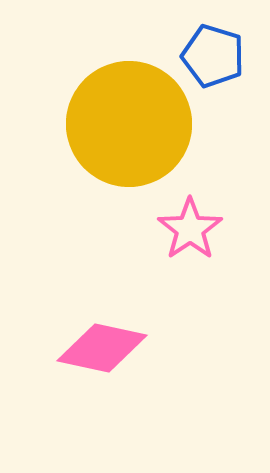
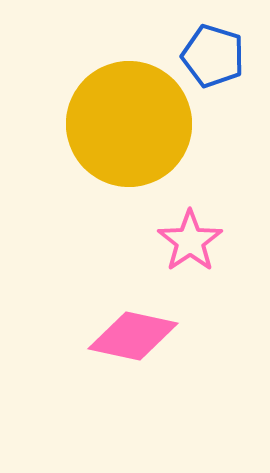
pink star: moved 12 px down
pink diamond: moved 31 px right, 12 px up
